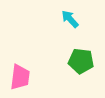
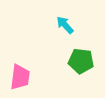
cyan arrow: moved 5 px left, 6 px down
